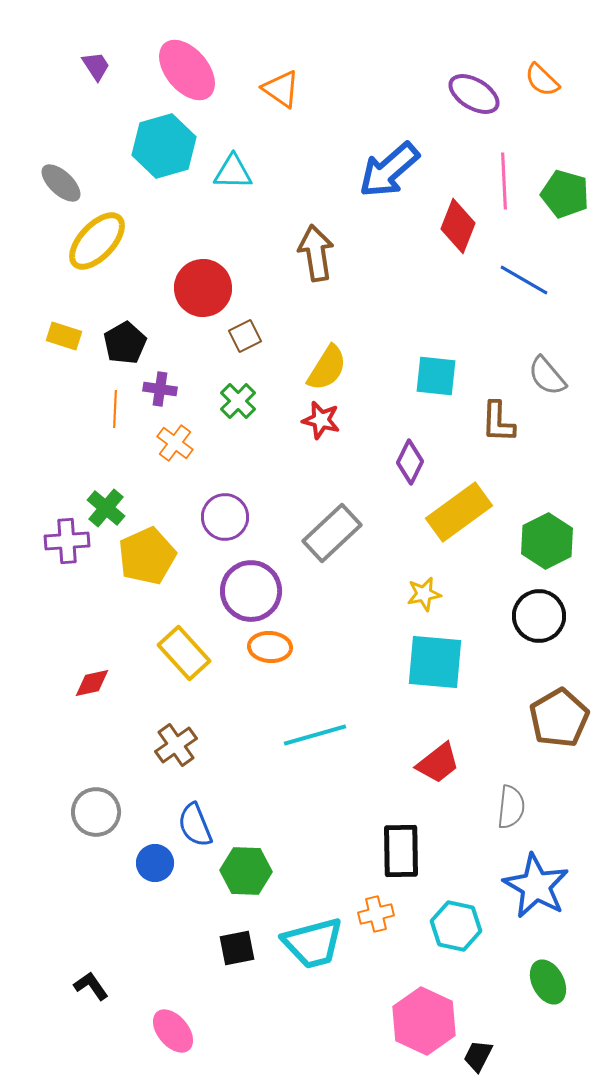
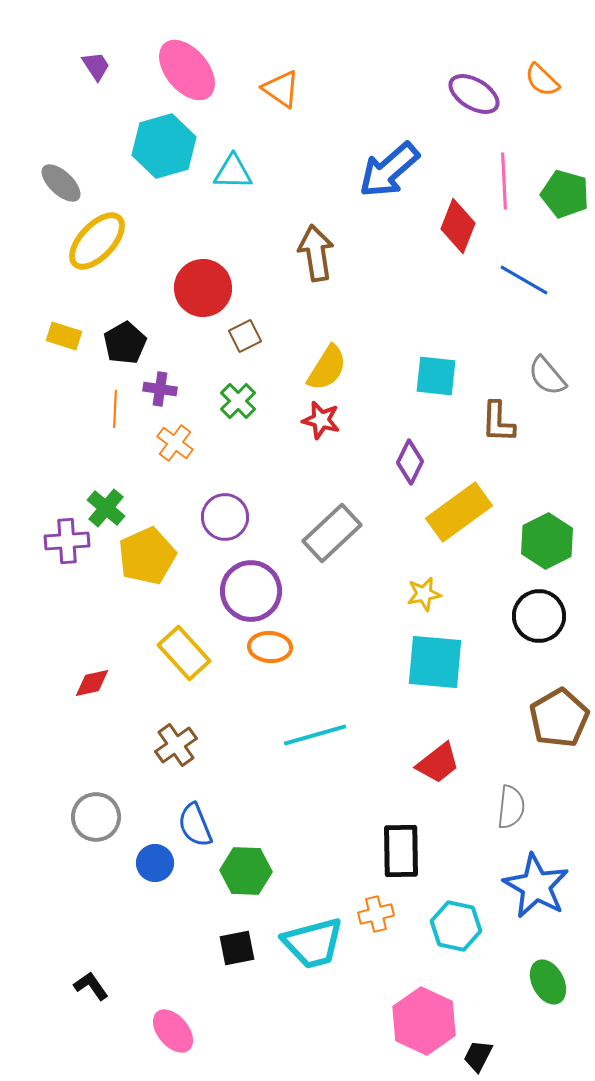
gray circle at (96, 812): moved 5 px down
